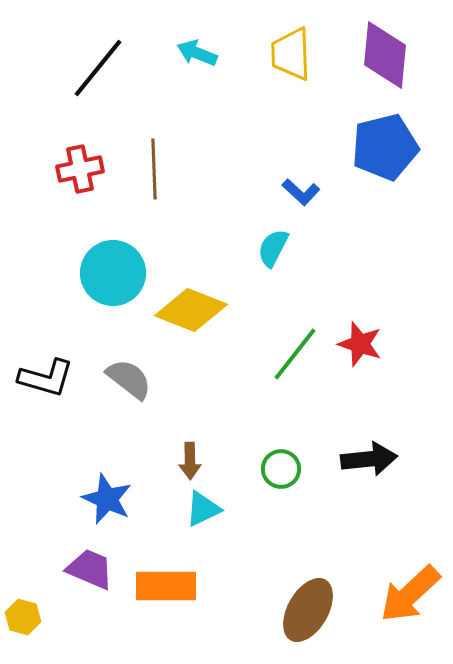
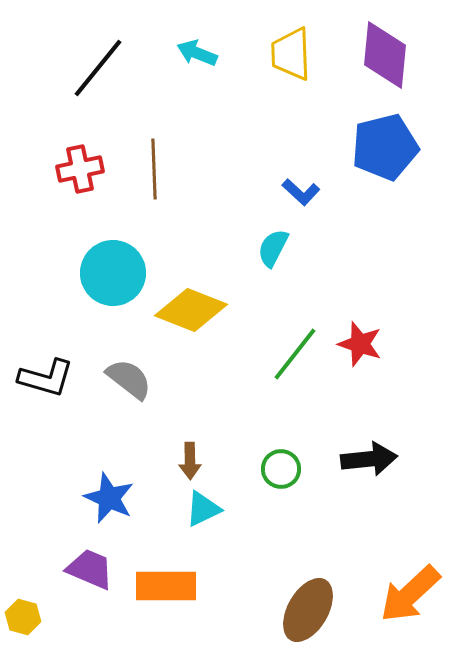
blue star: moved 2 px right, 1 px up
